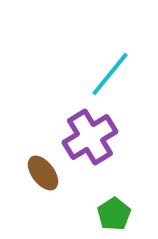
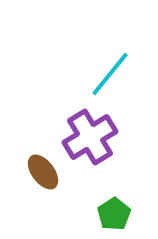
brown ellipse: moved 1 px up
